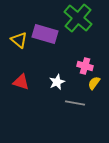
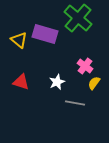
pink cross: rotated 21 degrees clockwise
